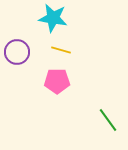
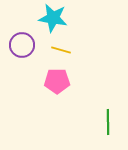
purple circle: moved 5 px right, 7 px up
green line: moved 2 px down; rotated 35 degrees clockwise
